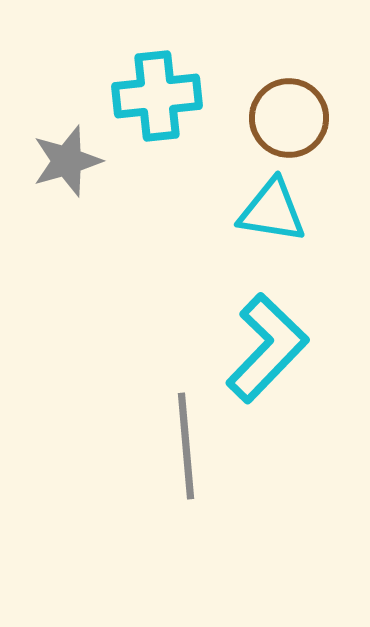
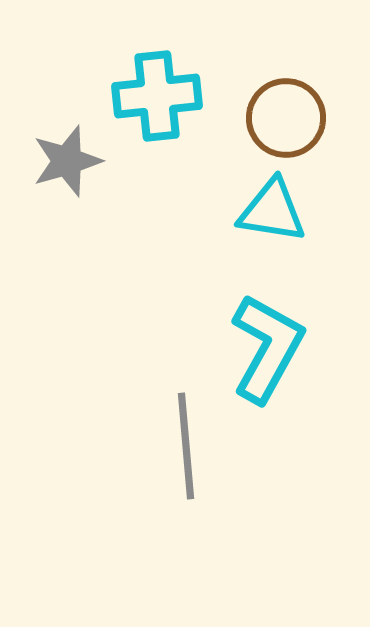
brown circle: moved 3 px left
cyan L-shape: rotated 15 degrees counterclockwise
